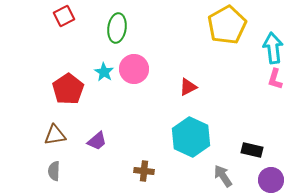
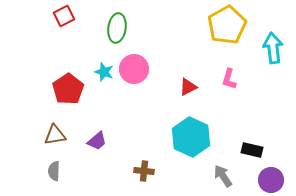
cyan star: rotated 12 degrees counterclockwise
pink L-shape: moved 46 px left
